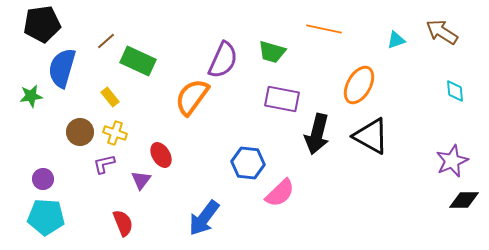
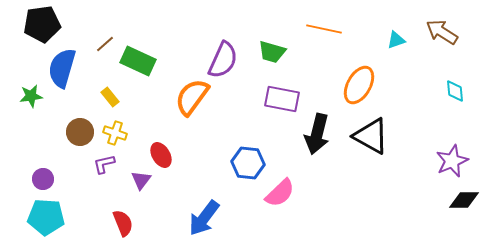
brown line: moved 1 px left, 3 px down
